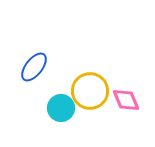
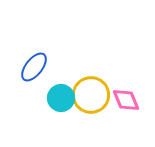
yellow circle: moved 1 px right, 4 px down
cyan circle: moved 10 px up
